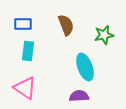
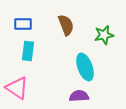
pink triangle: moved 8 px left
